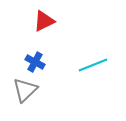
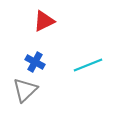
cyan line: moved 5 px left
